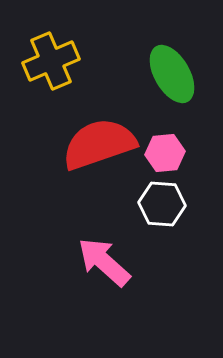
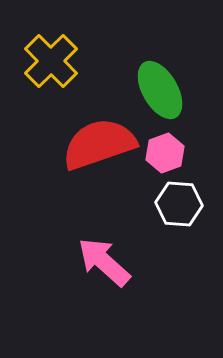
yellow cross: rotated 22 degrees counterclockwise
green ellipse: moved 12 px left, 16 px down
pink hexagon: rotated 15 degrees counterclockwise
white hexagon: moved 17 px right
